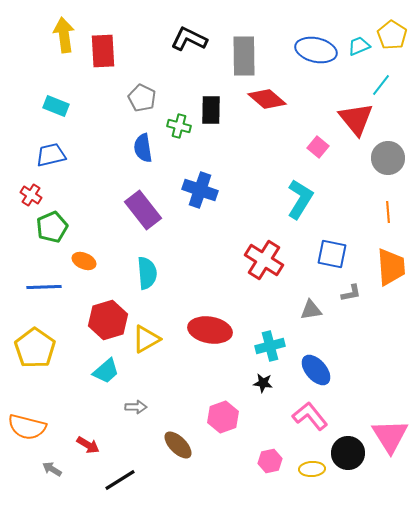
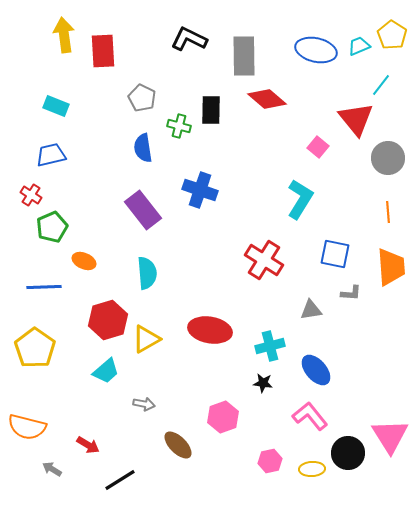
blue square at (332, 254): moved 3 px right
gray L-shape at (351, 293): rotated 15 degrees clockwise
gray arrow at (136, 407): moved 8 px right, 3 px up; rotated 10 degrees clockwise
